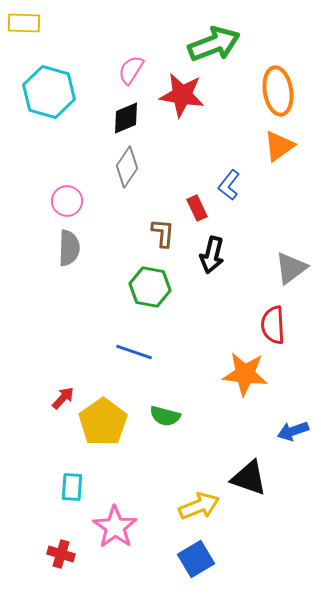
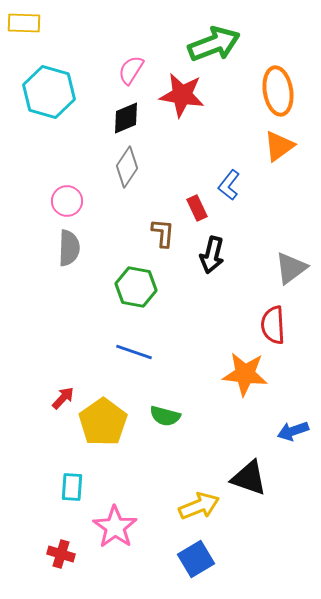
green hexagon: moved 14 px left
